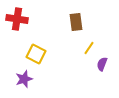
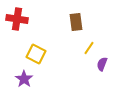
purple star: rotated 18 degrees counterclockwise
